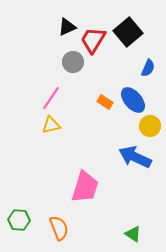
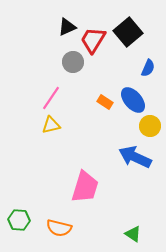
orange semicircle: rotated 125 degrees clockwise
